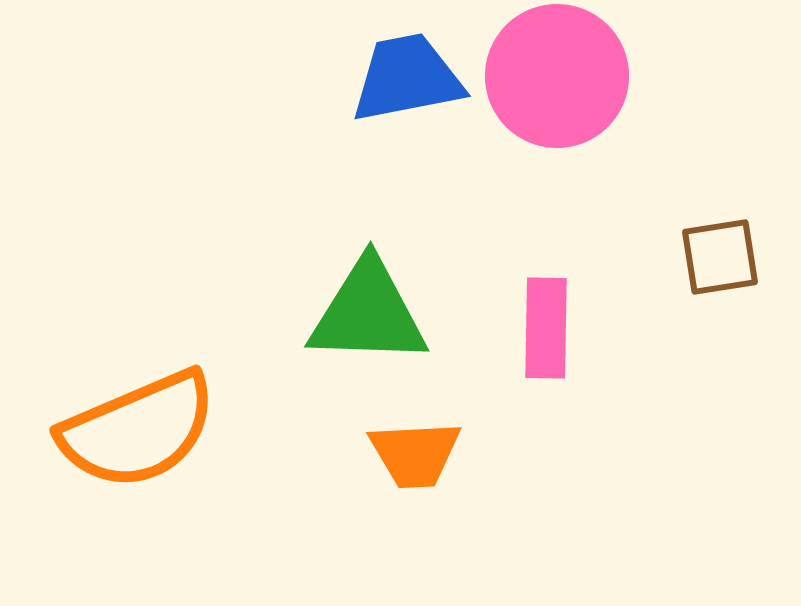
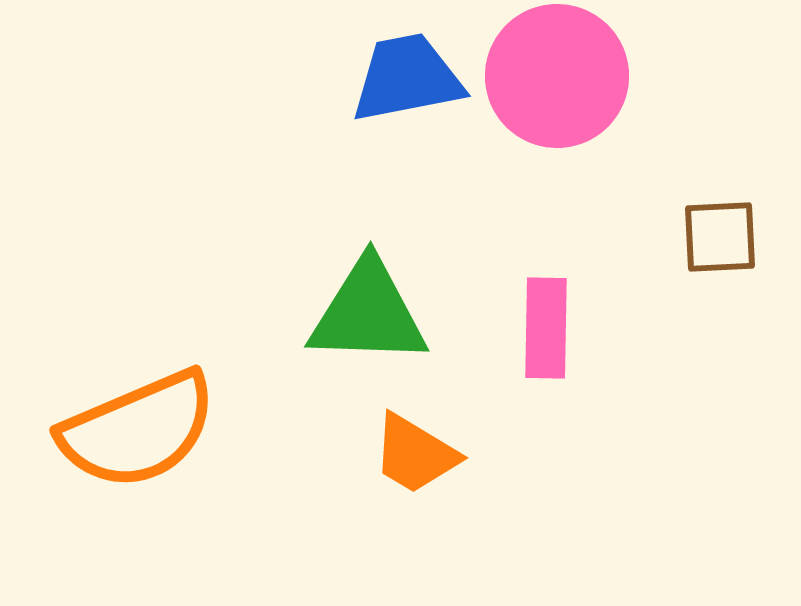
brown square: moved 20 px up; rotated 6 degrees clockwise
orange trapezoid: rotated 34 degrees clockwise
